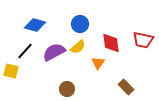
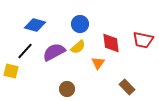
brown rectangle: moved 1 px right
